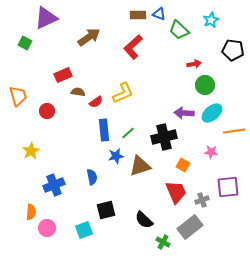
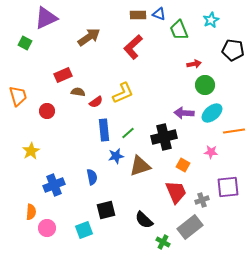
green trapezoid: rotated 25 degrees clockwise
